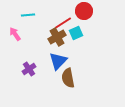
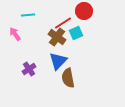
brown cross: rotated 24 degrees counterclockwise
